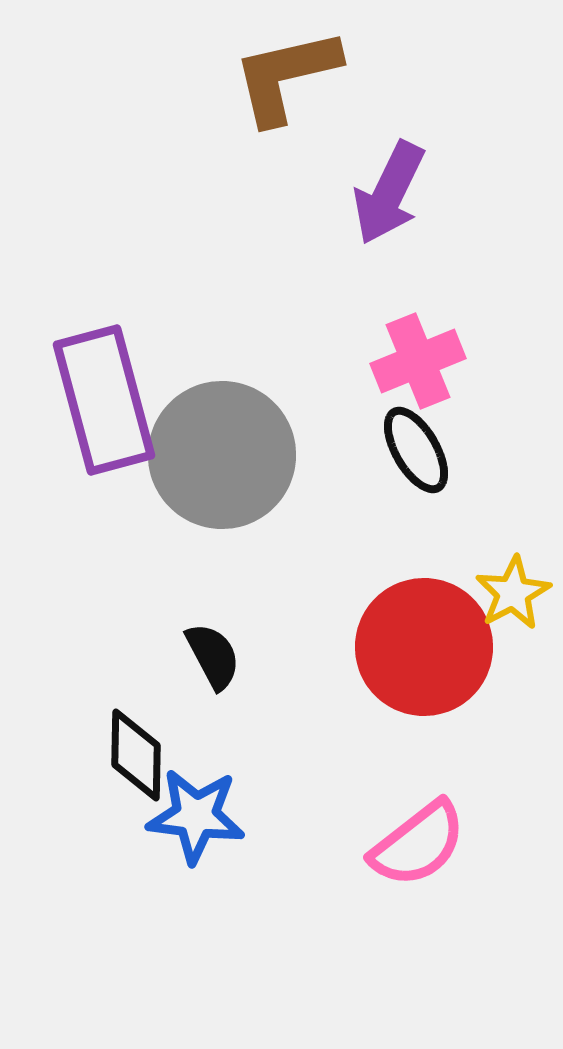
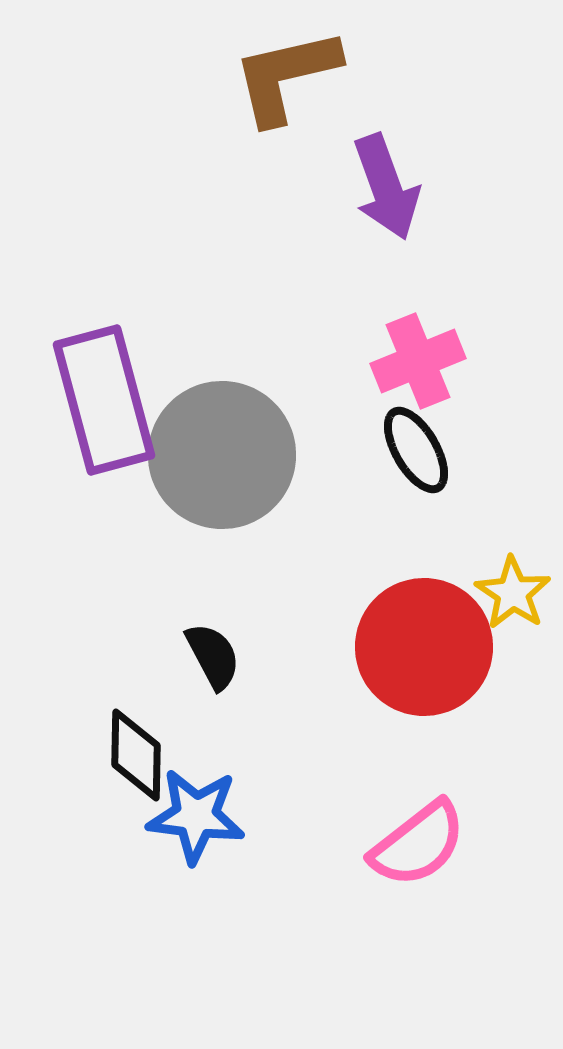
purple arrow: moved 3 px left, 6 px up; rotated 46 degrees counterclockwise
yellow star: rotated 10 degrees counterclockwise
